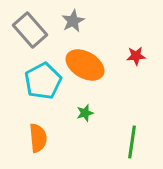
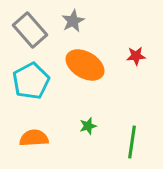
cyan pentagon: moved 12 px left
green star: moved 3 px right, 13 px down
orange semicircle: moved 4 px left; rotated 88 degrees counterclockwise
